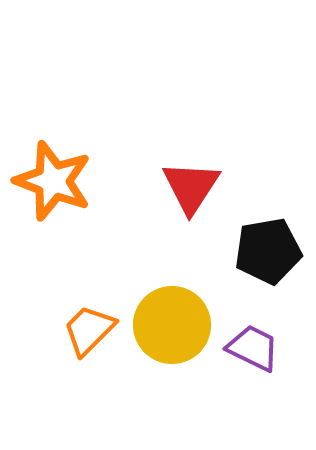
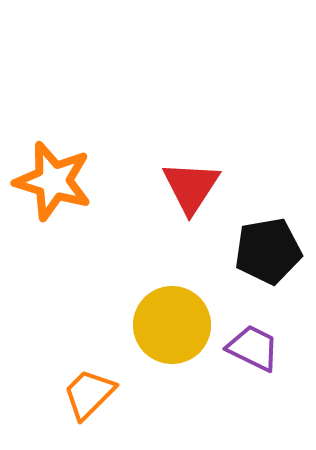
orange star: rotated 4 degrees counterclockwise
orange trapezoid: moved 64 px down
